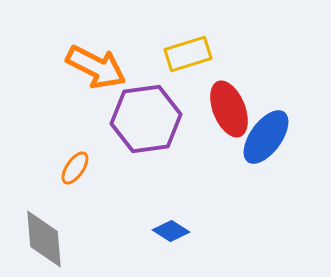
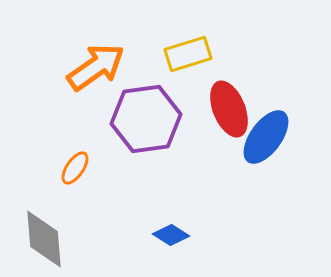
orange arrow: rotated 62 degrees counterclockwise
blue diamond: moved 4 px down
